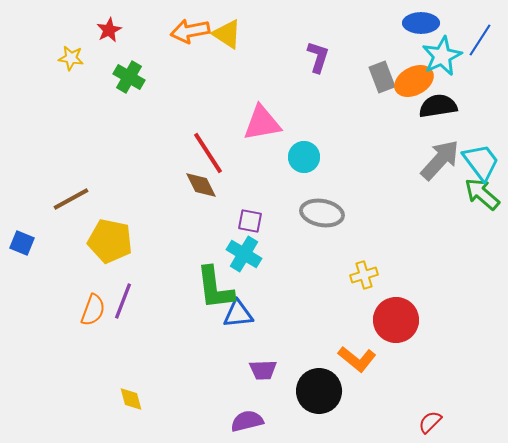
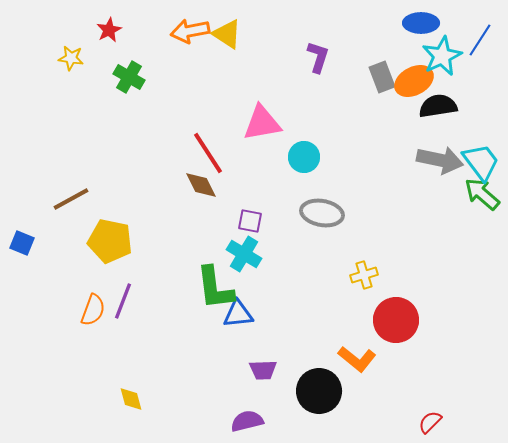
gray arrow: rotated 60 degrees clockwise
